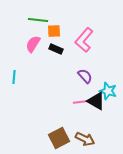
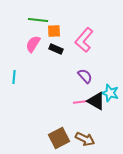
cyan star: moved 2 px right, 2 px down
